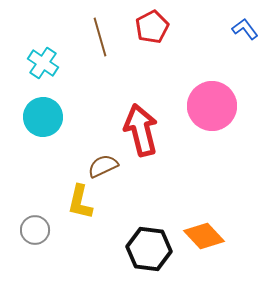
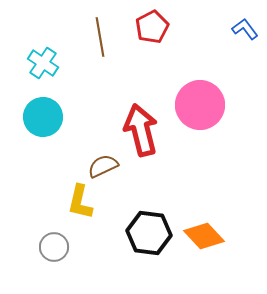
brown line: rotated 6 degrees clockwise
pink circle: moved 12 px left, 1 px up
gray circle: moved 19 px right, 17 px down
black hexagon: moved 16 px up
